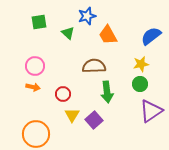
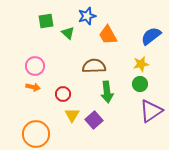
green square: moved 7 px right, 1 px up
